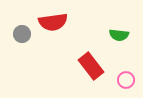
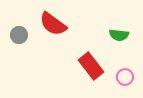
red semicircle: moved 2 px down; rotated 44 degrees clockwise
gray circle: moved 3 px left, 1 px down
pink circle: moved 1 px left, 3 px up
